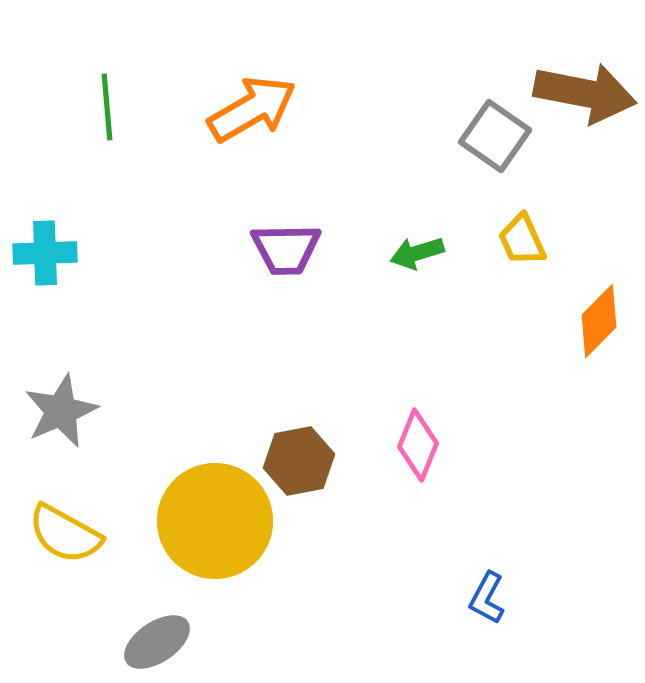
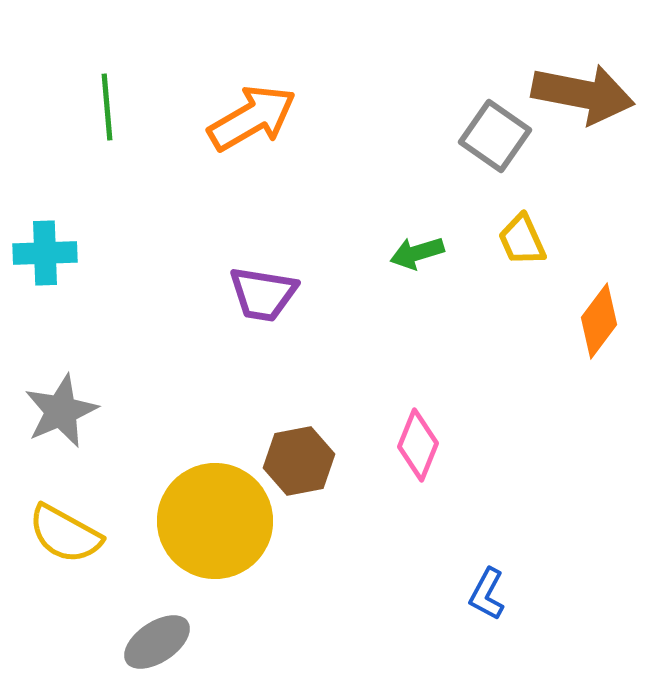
brown arrow: moved 2 px left, 1 px down
orange arrow: moved 9 px down
purple trapezoid: moved 23 px left, 45 px down; rotated 10 degrees clockwise
orange diamond: rotated 8 degrees counterclockwise
blue L-shape: moved 4 px up
